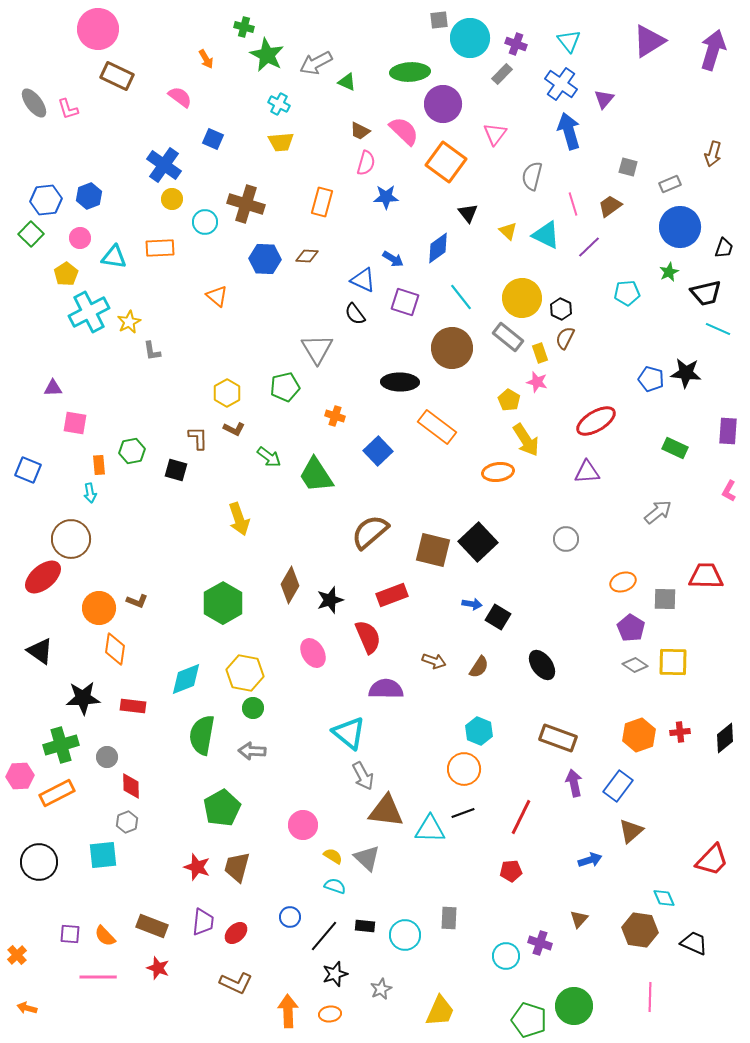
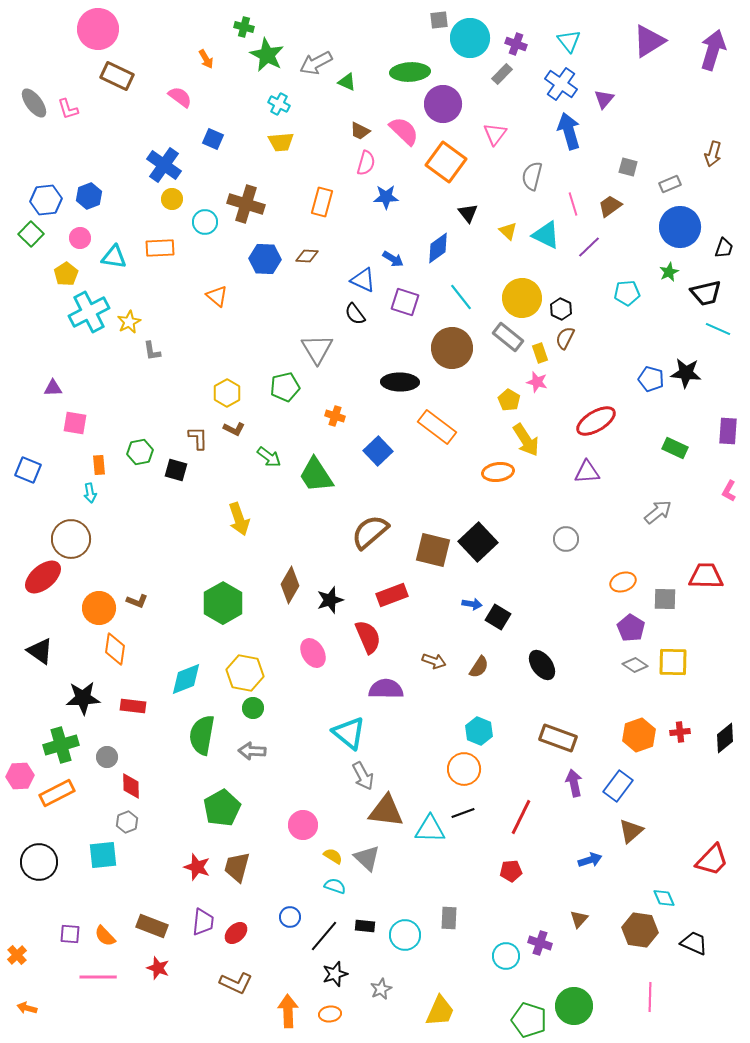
green hexagon at (132, 451): moved 8 px right, 1 px down
